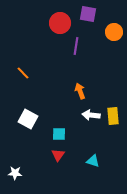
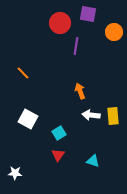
cyan square: moved 1 px up; rotated 32 degrees counterclockwise
